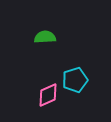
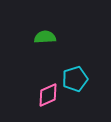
cyan pentagon: moved 1 px up
